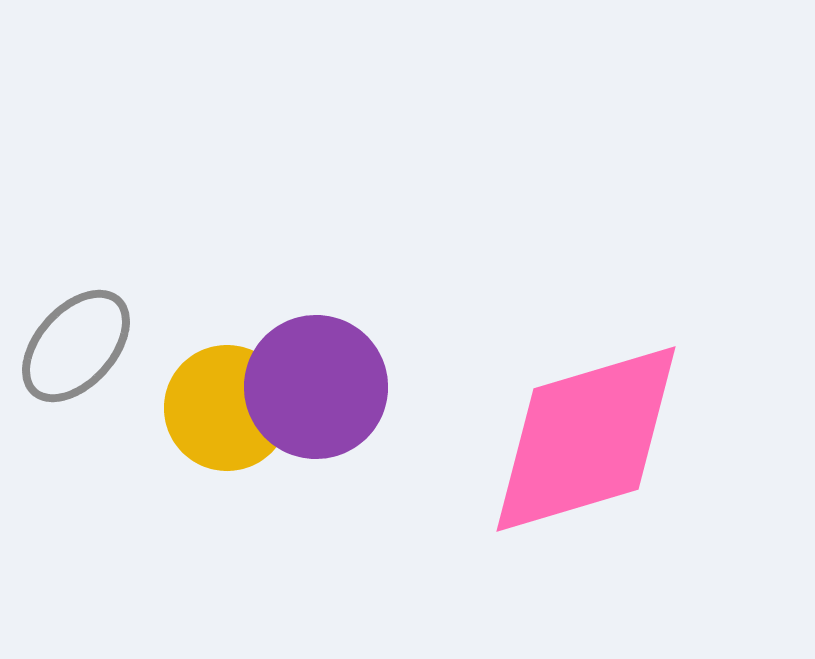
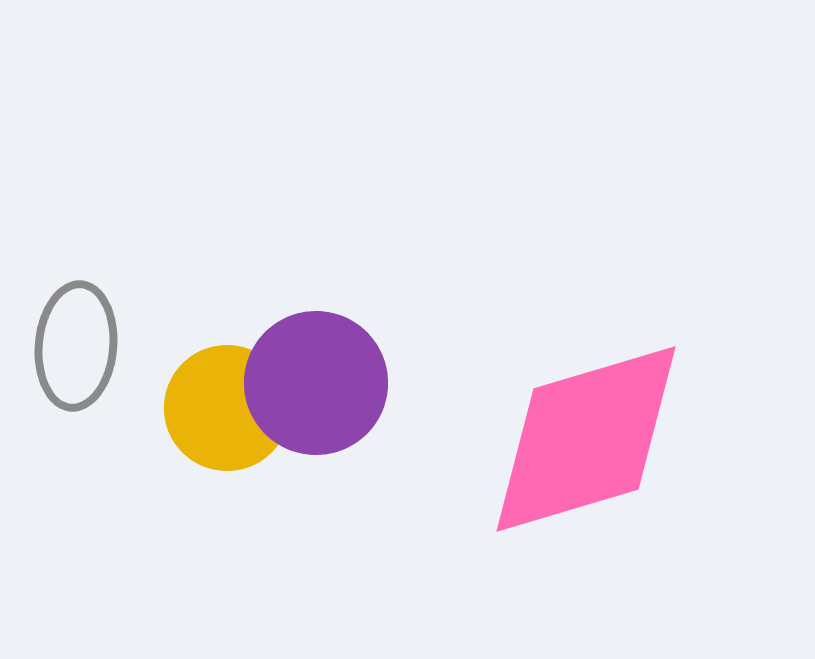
gray ellipse: rotated 37 degrees counterclockwise
purple circle: moved 4 px up
